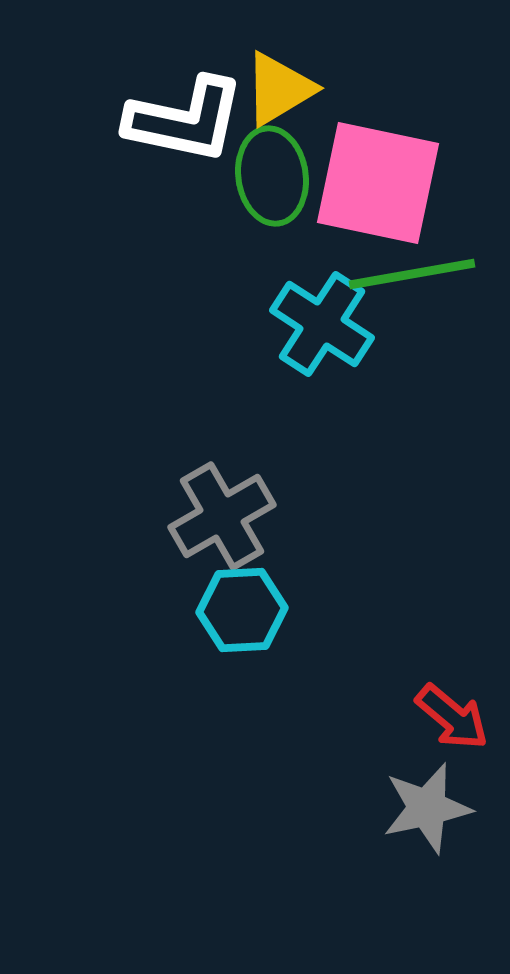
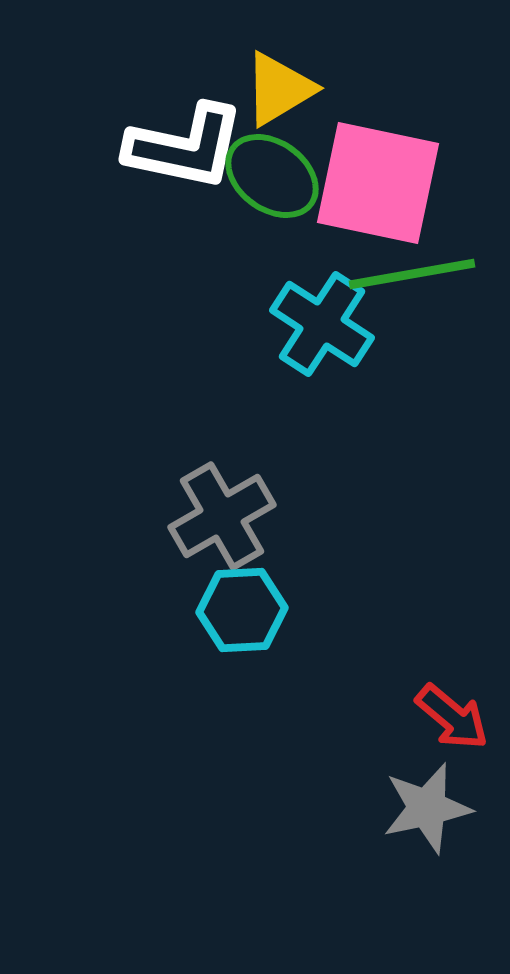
white L-shape: moved 27 px down
green ellipse: rotated 46 degrees counterclockwise
